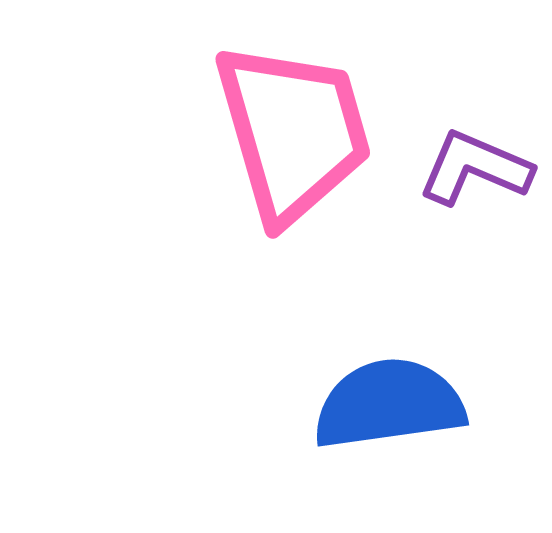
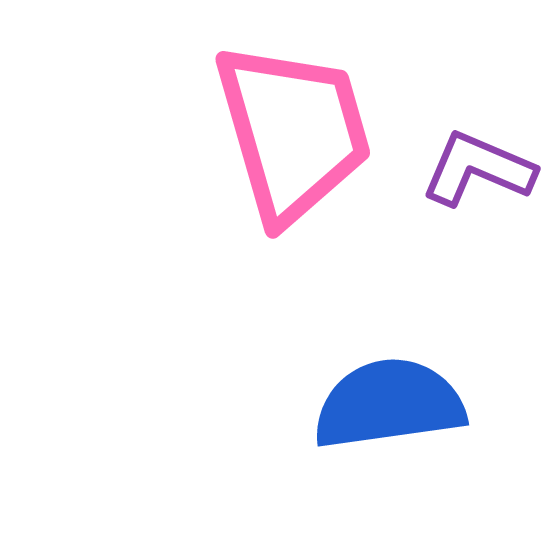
purple L-shape: moved 3 px right, 1 px down
